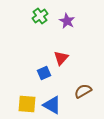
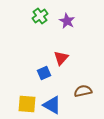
brown semicircle: rotated 18 degrees clockwise
